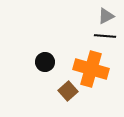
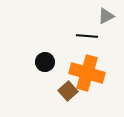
black line: moved 18 px left
orange cross: moved 4 px left, 4 px down
